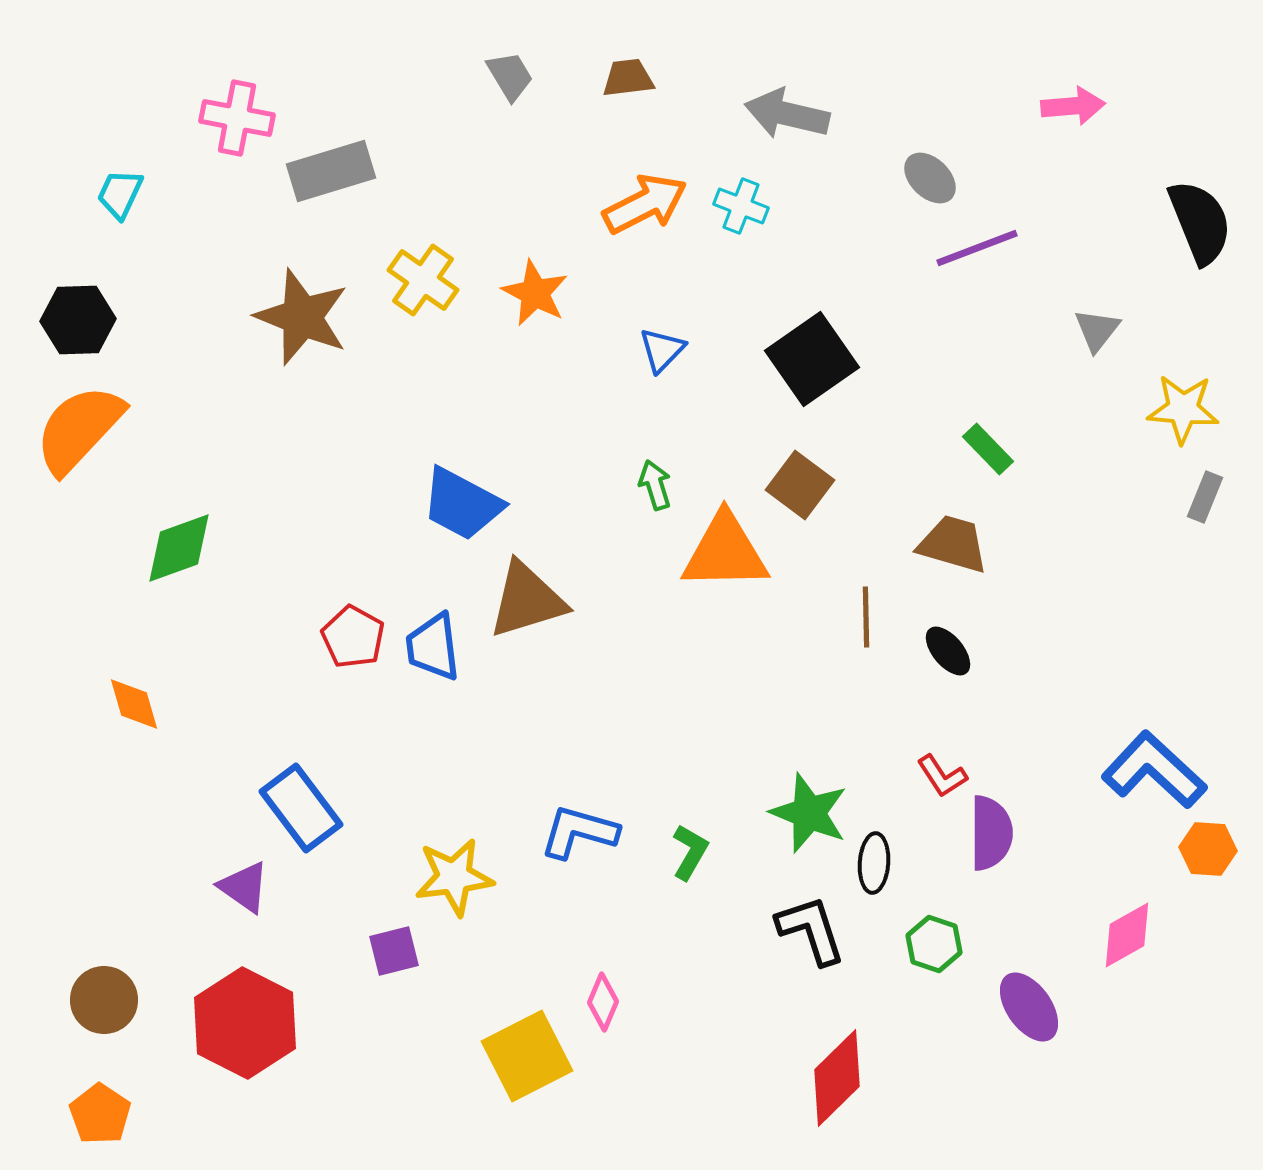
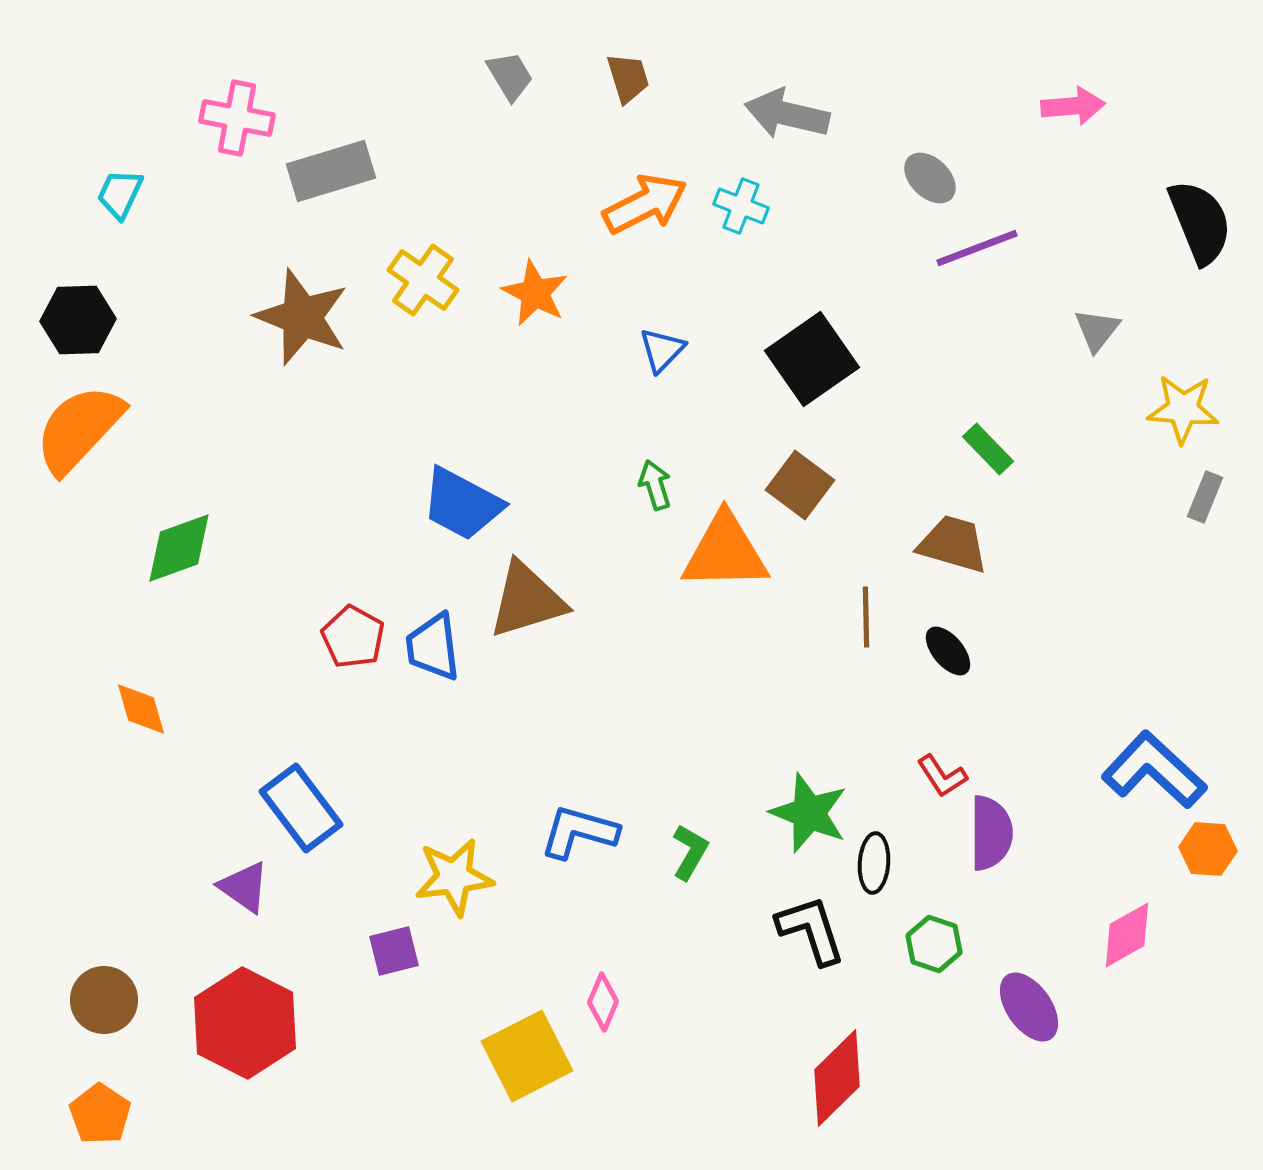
brown trapezoid at (628, 78): rotated 80 degrees clockwise
orange diamond at (134, 704): moved 7 px right, 5 px down
